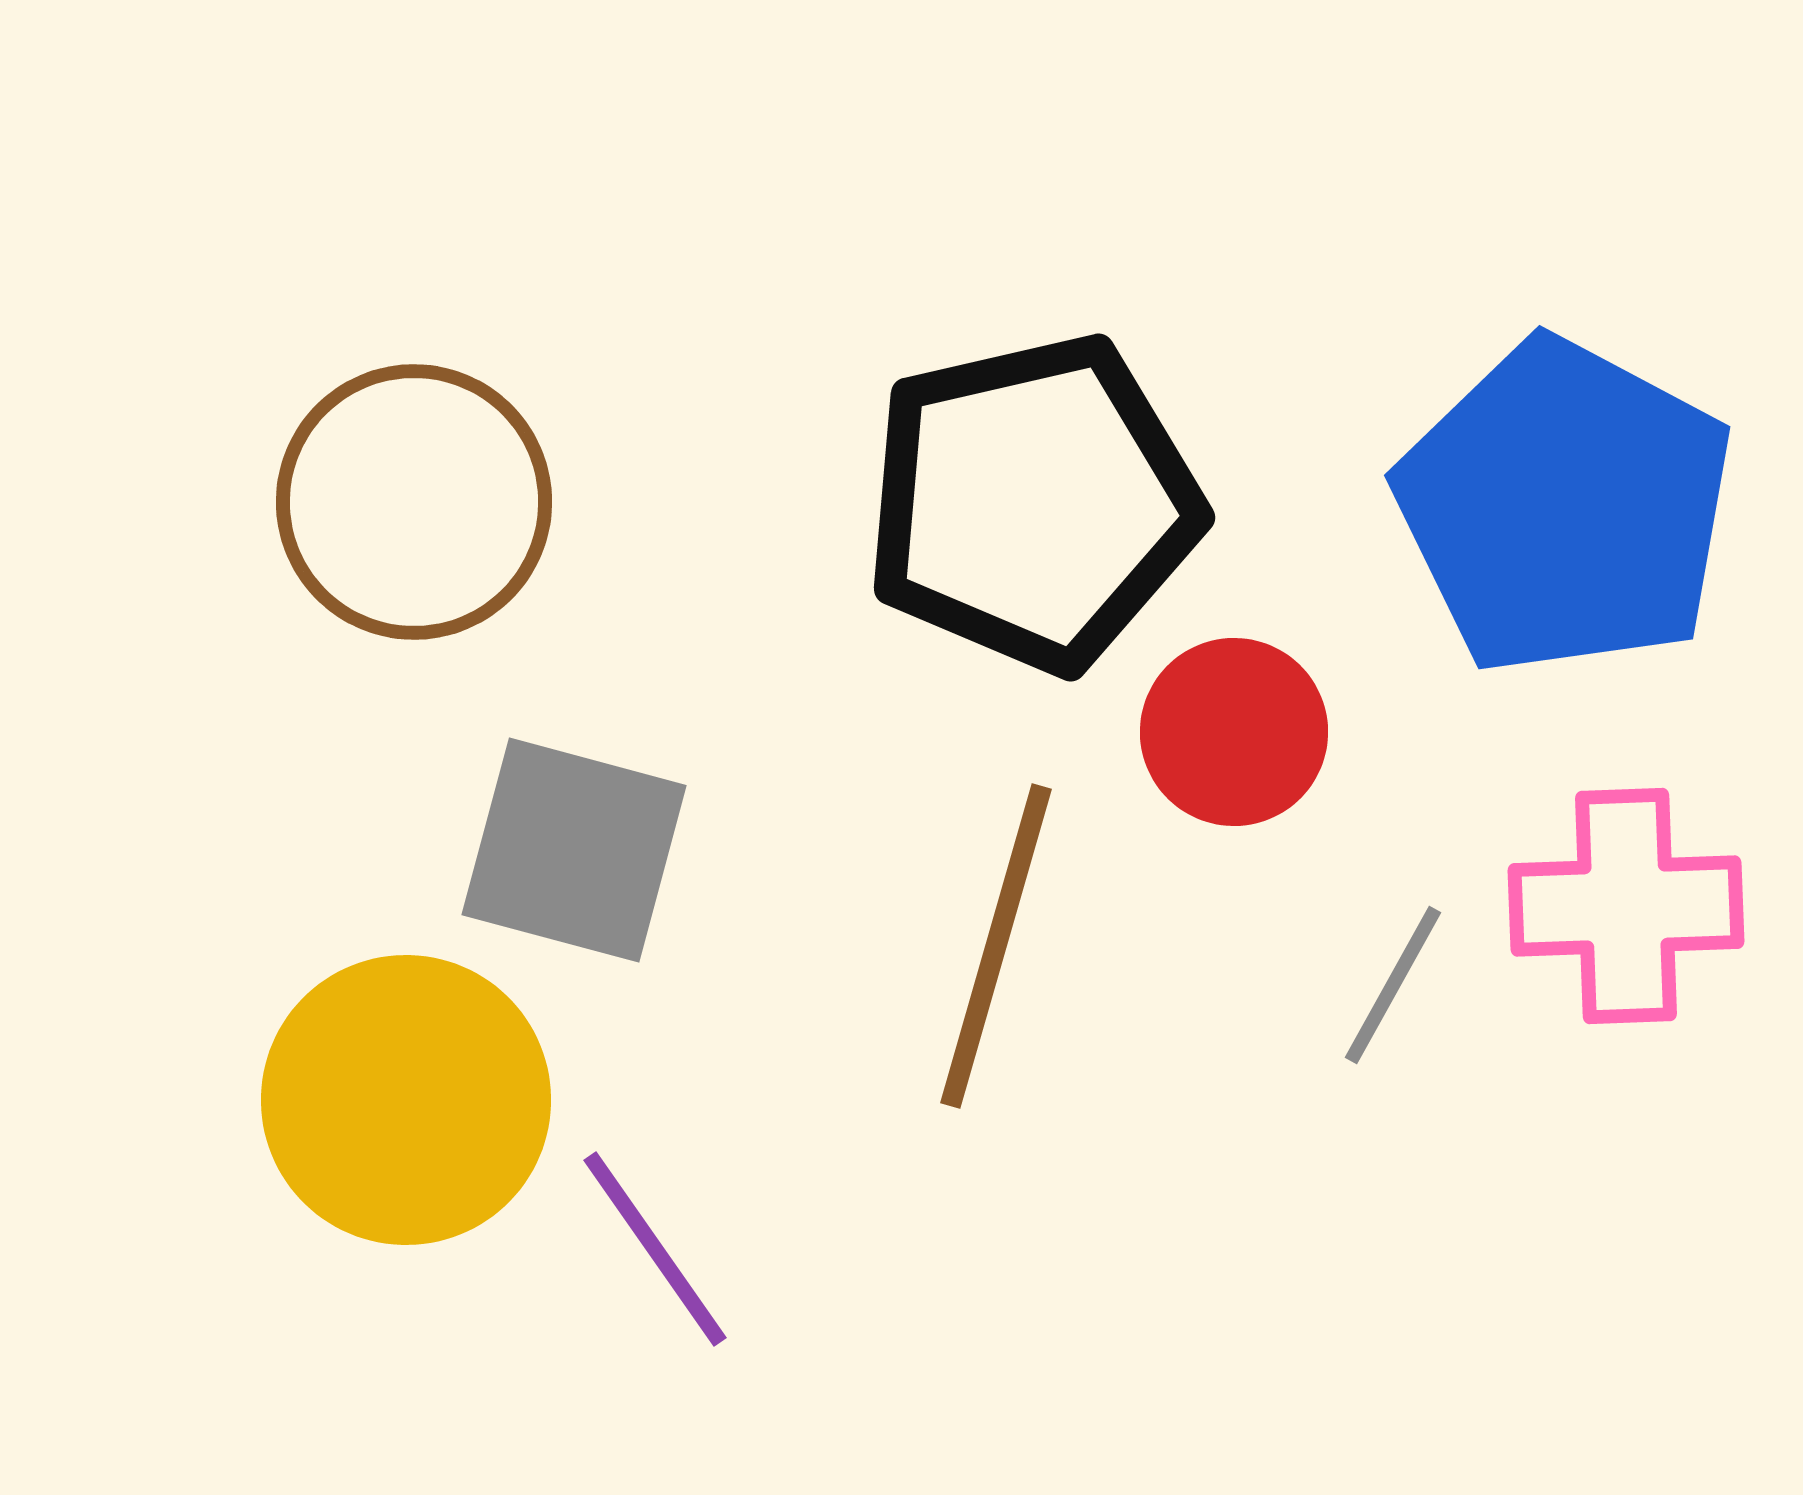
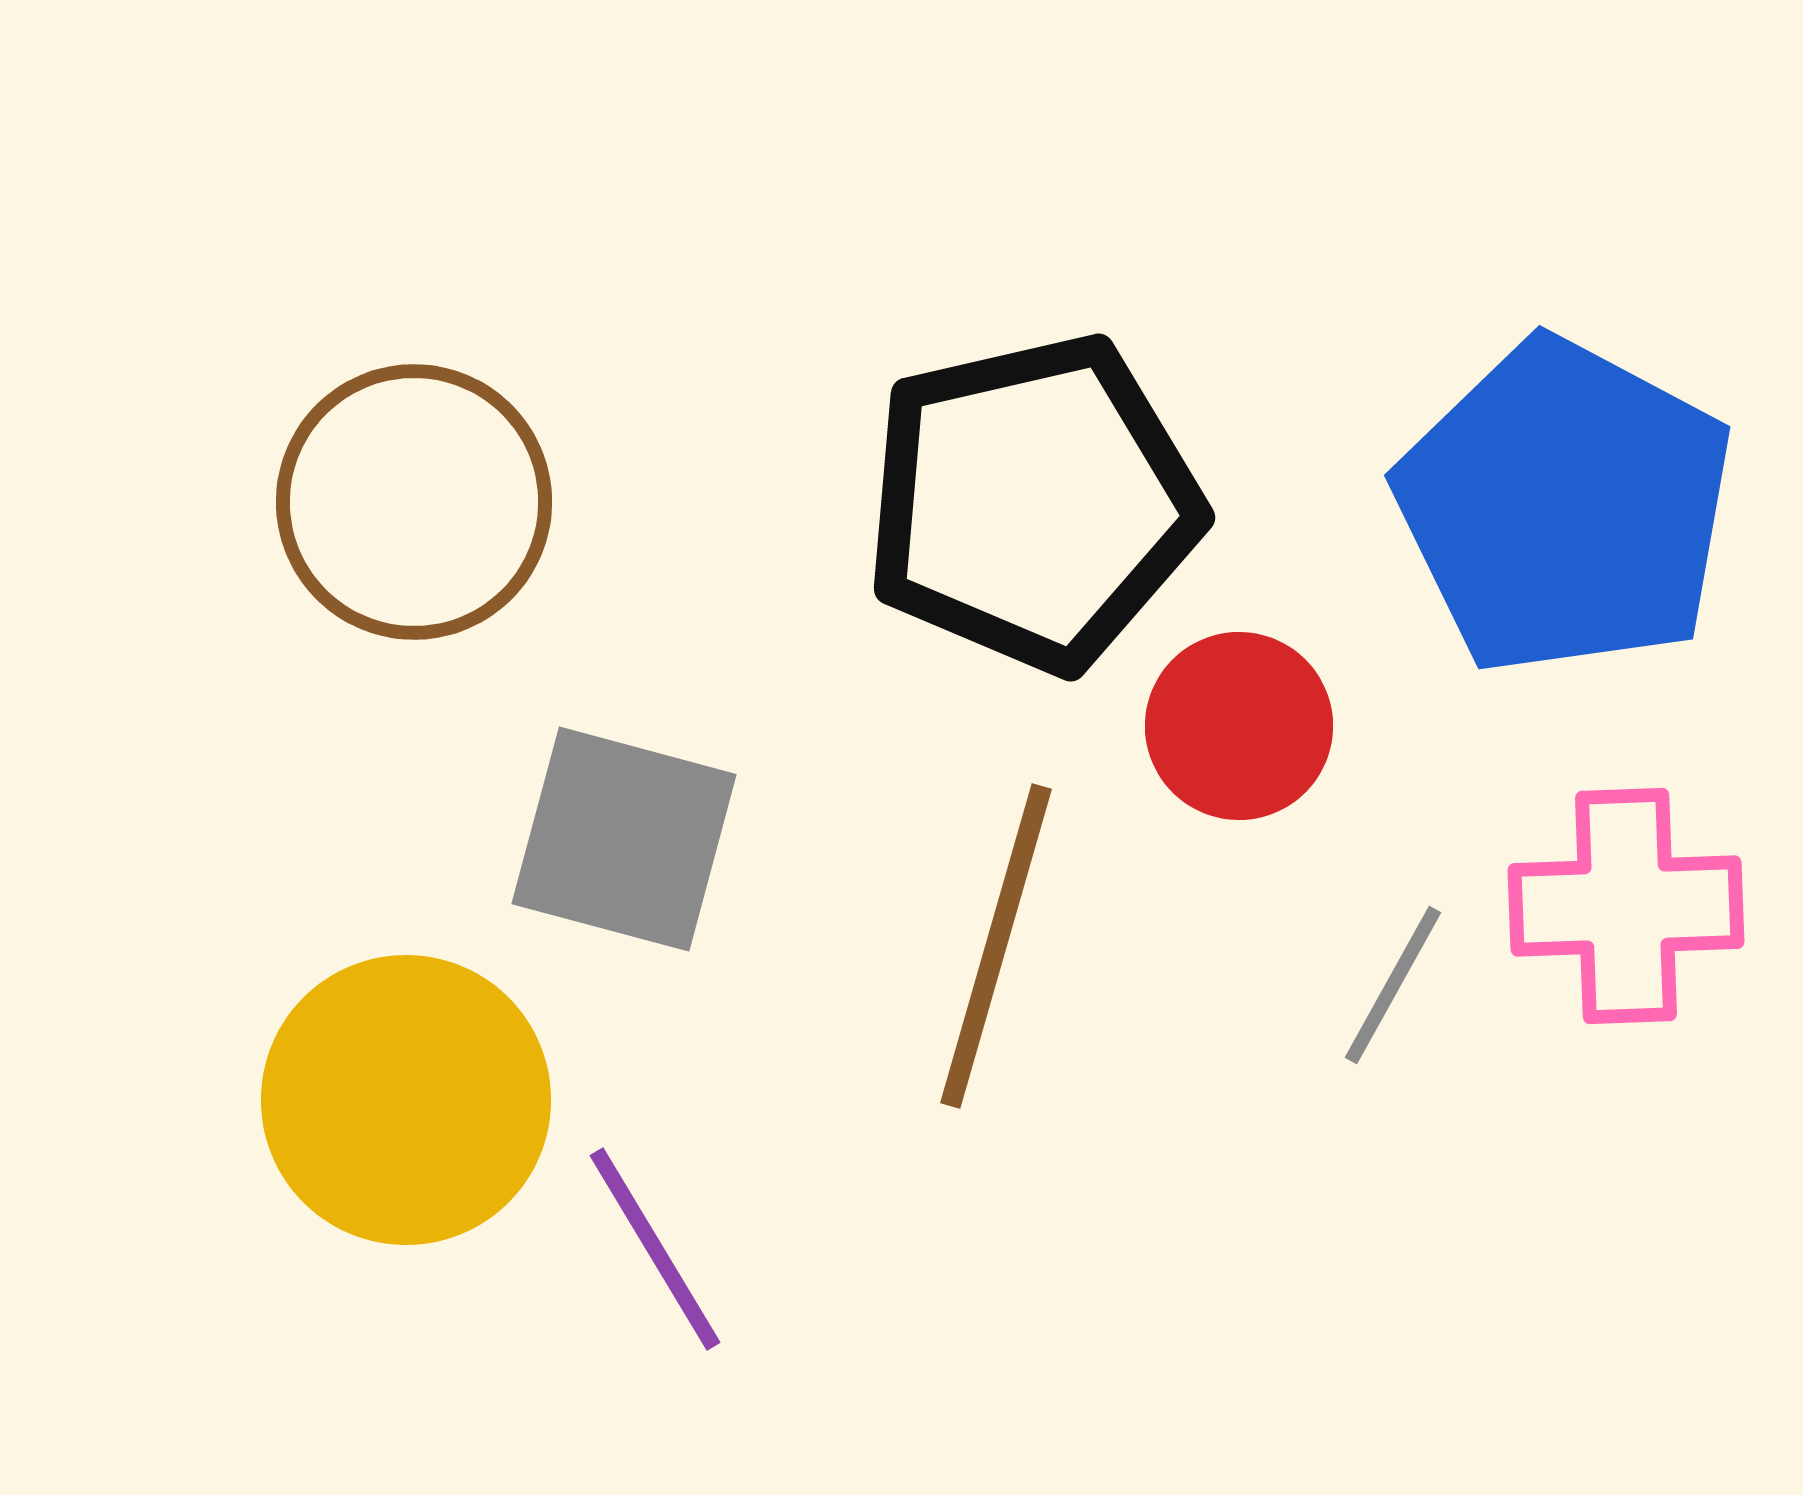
red circle: moved 5 px right, 6 px up
gray square: moved 50 px right, 11 px up
purple line: rotated 4 degrees clockwise
